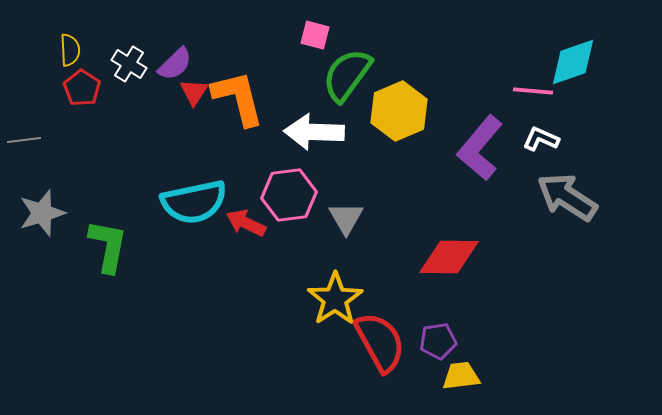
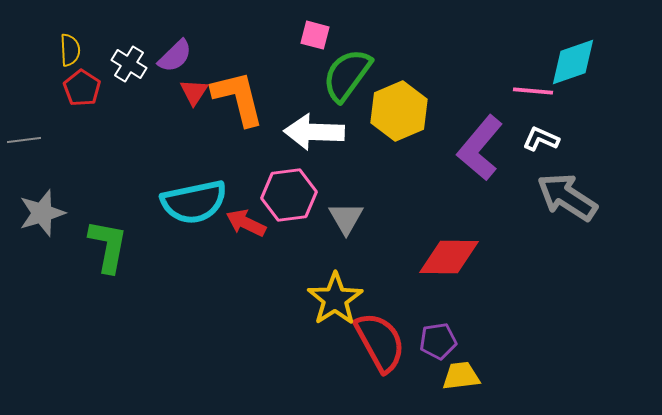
purple semicircle: moved 8 px up
